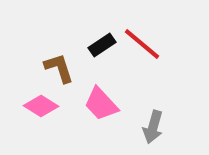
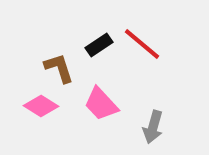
black rectangle: moved 3 px left
